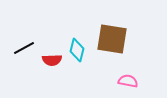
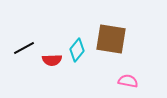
brown square: moved 1 px left
cyan diamond: rotated 25 degrees clockwise
